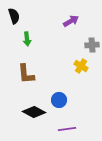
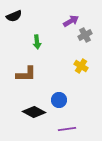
black semicircle: rotated 84 degrees clockwise
green arrow: moved 10 px right, 3 px down
gray cross: moved 7 px left, 10 px up; rotated 24 degrees counterclockwise
brown L-shape: rotated 85 degrees counterclockwise
